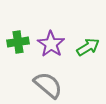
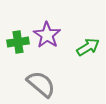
purple star: moved 4 px left, 9 px up
gray semicircle: moved 7 px left, 1 px up
